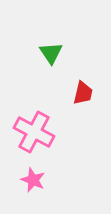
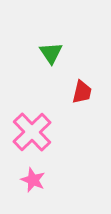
red trapezoid: moved 1 px left, 1 px up
pink cross: moved 2 px left; rotated 18 degrees clockwise
